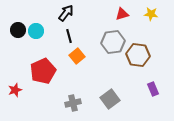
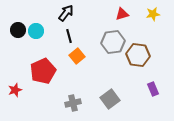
yellow star: moved 2 px right; rotated 16 degrees counterclockwise
